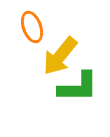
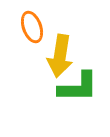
yellow arrow: rotated 30 degrees counterclockwise
